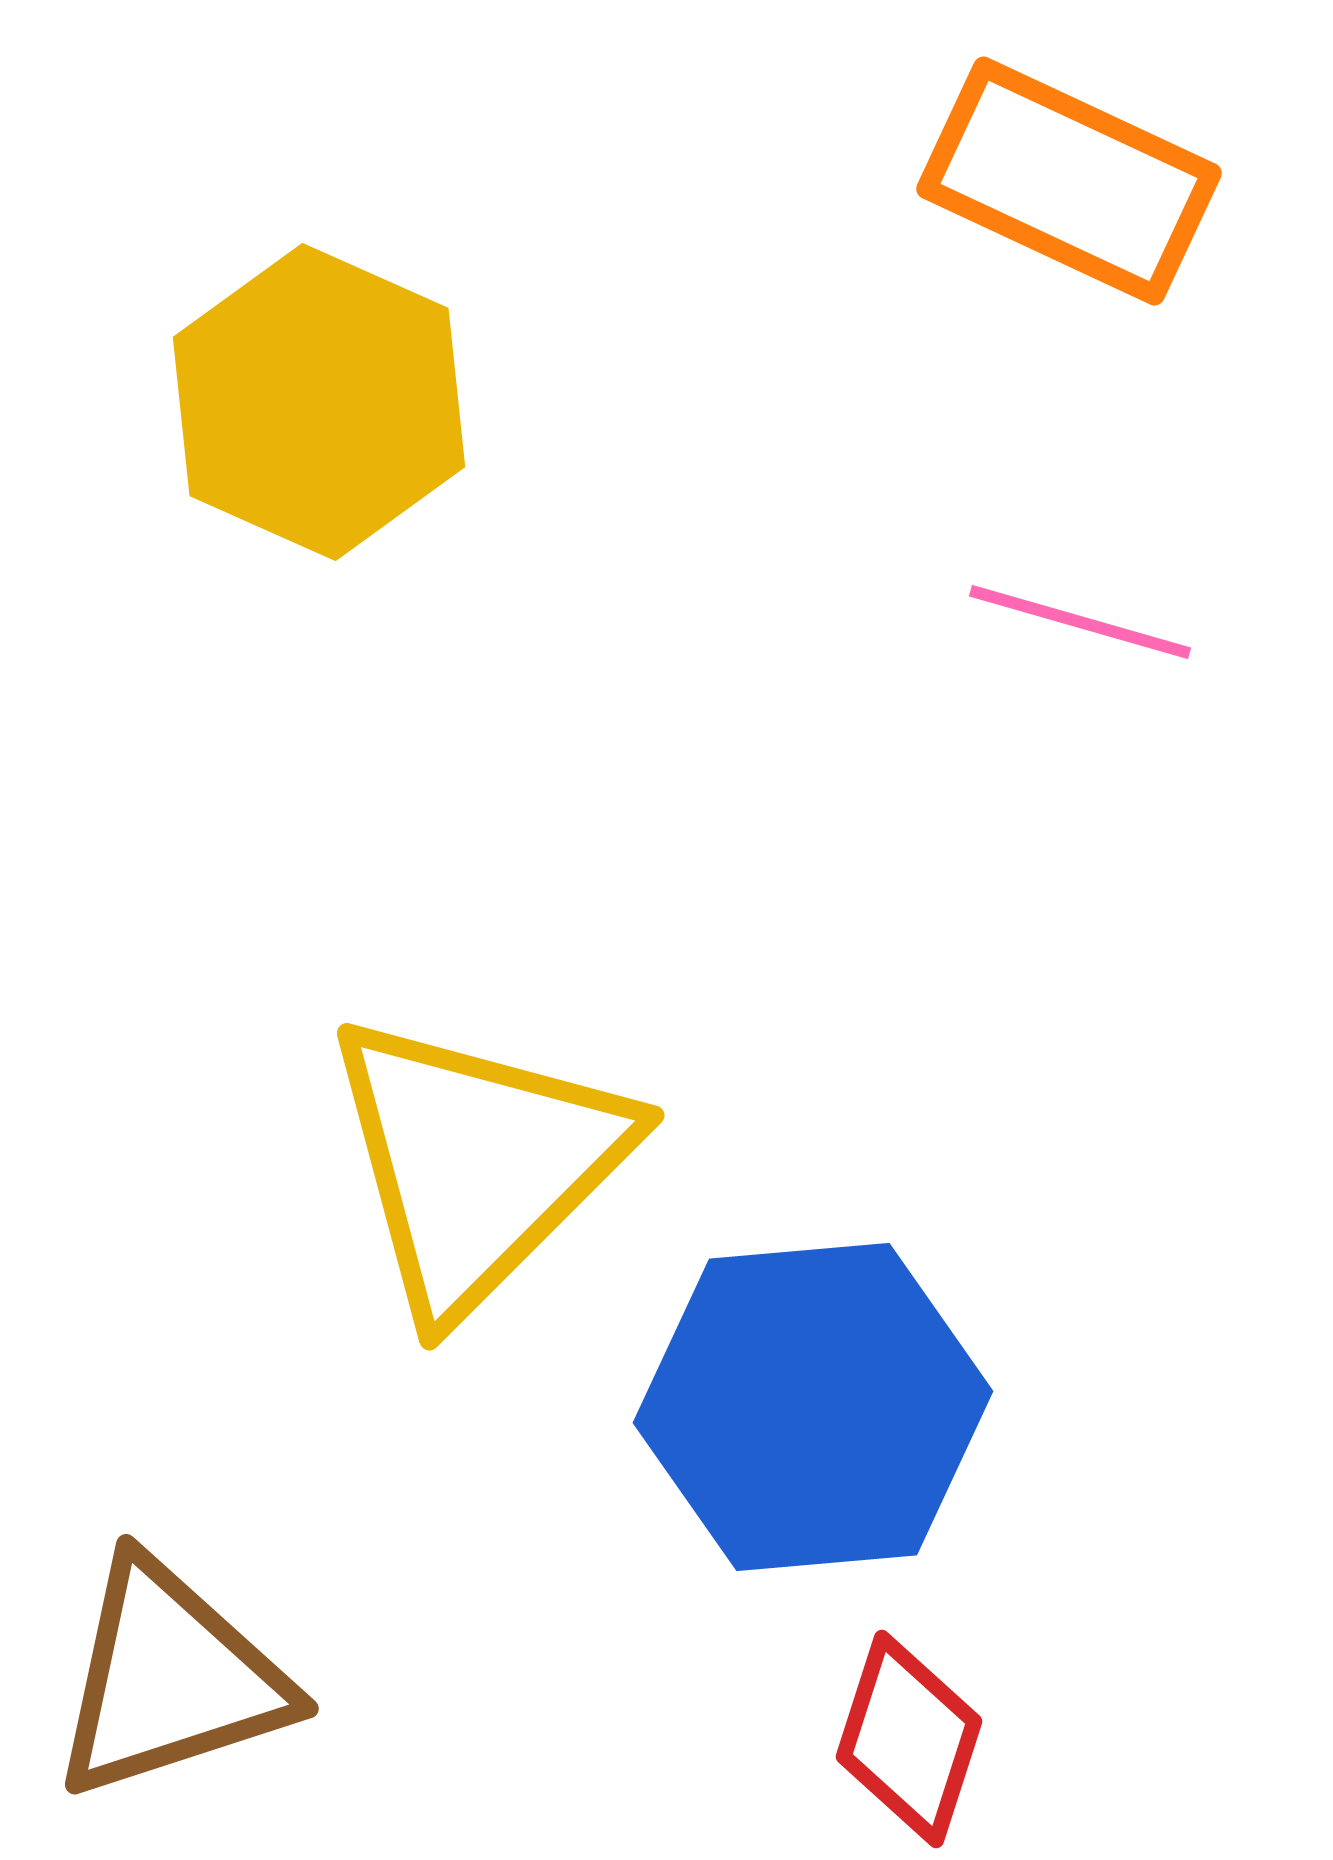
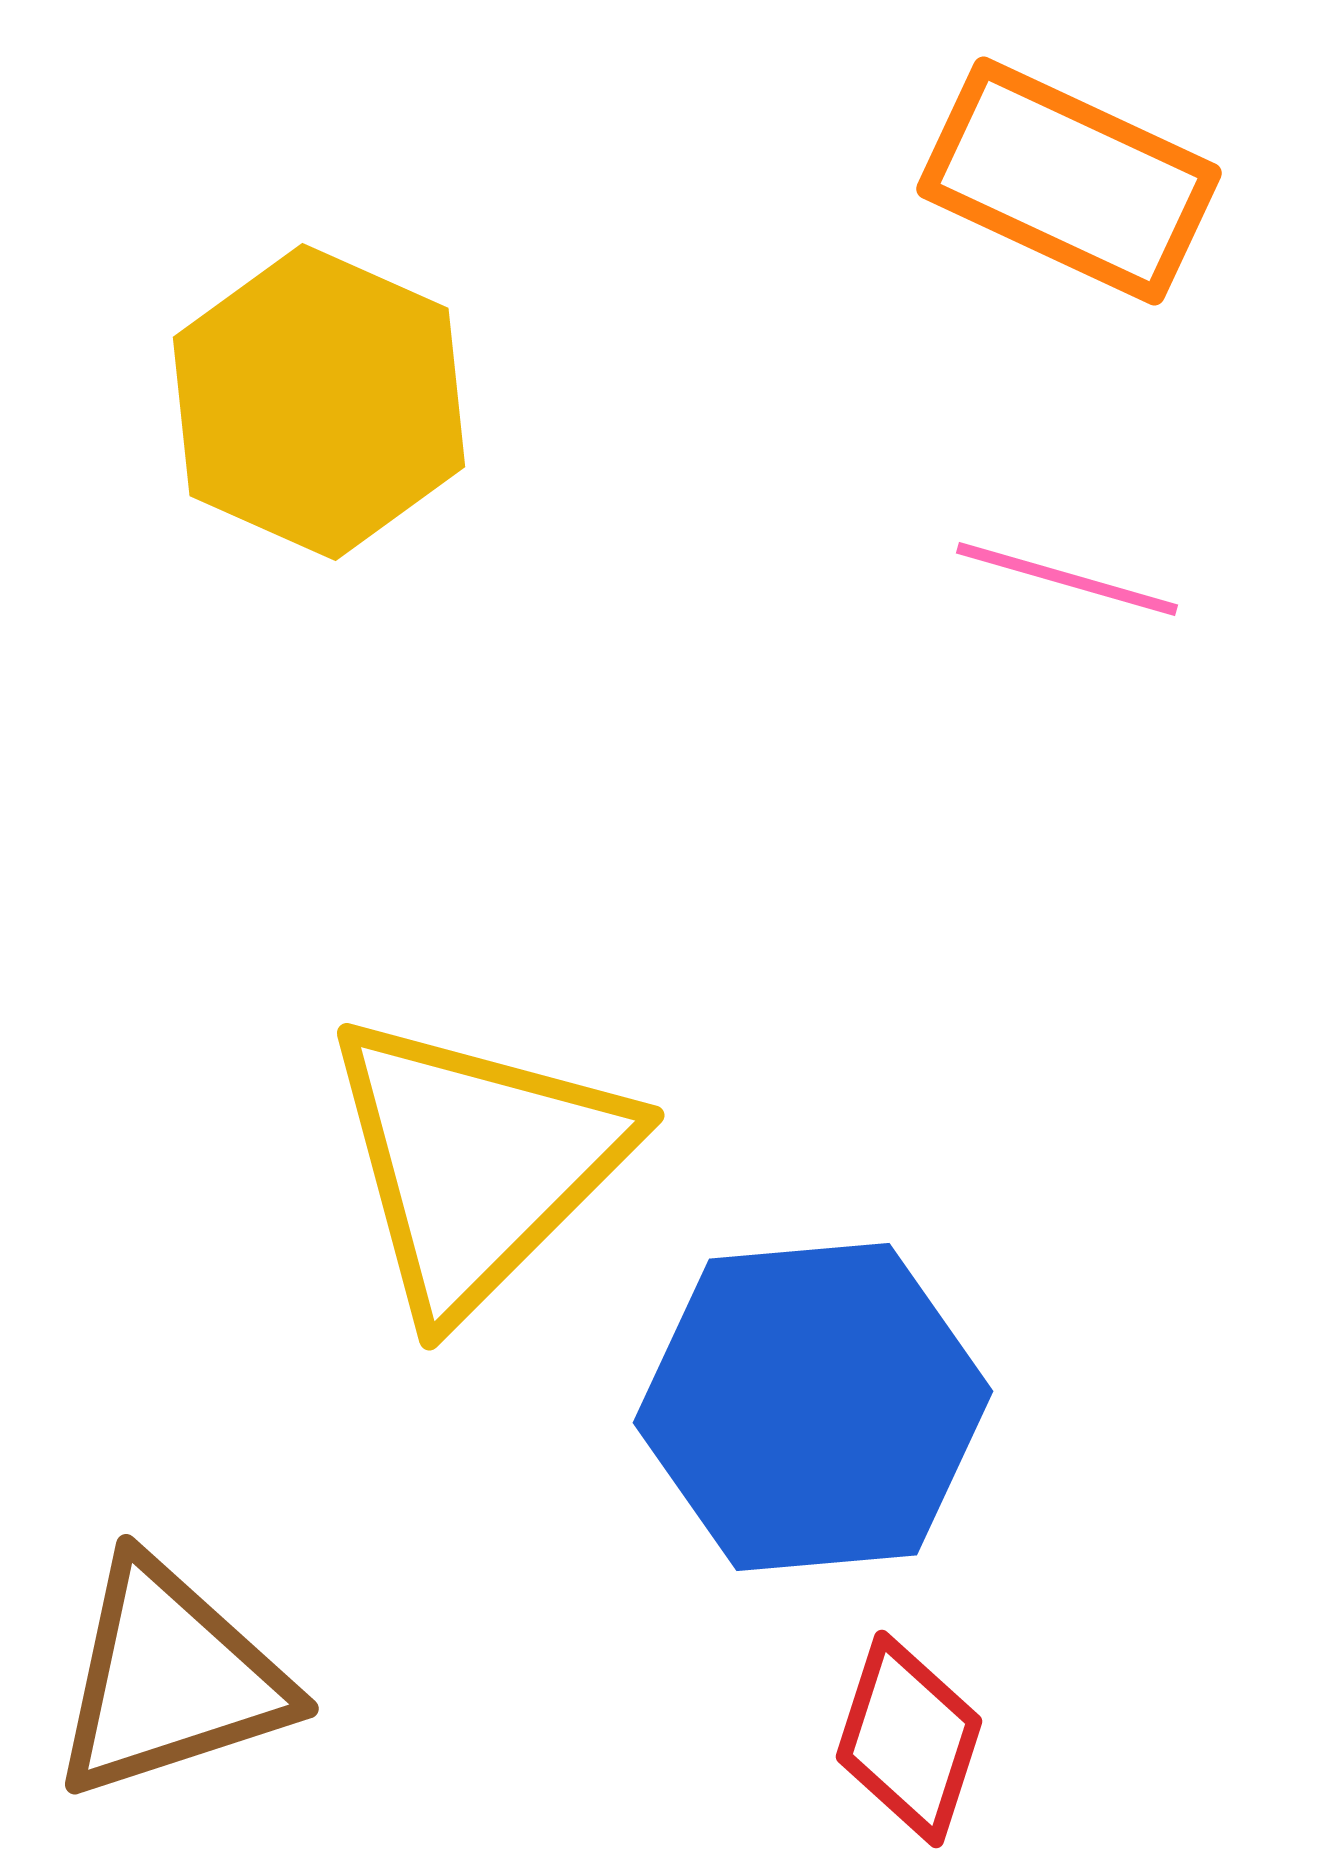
pink line: moved 13 px left, 43 px up
